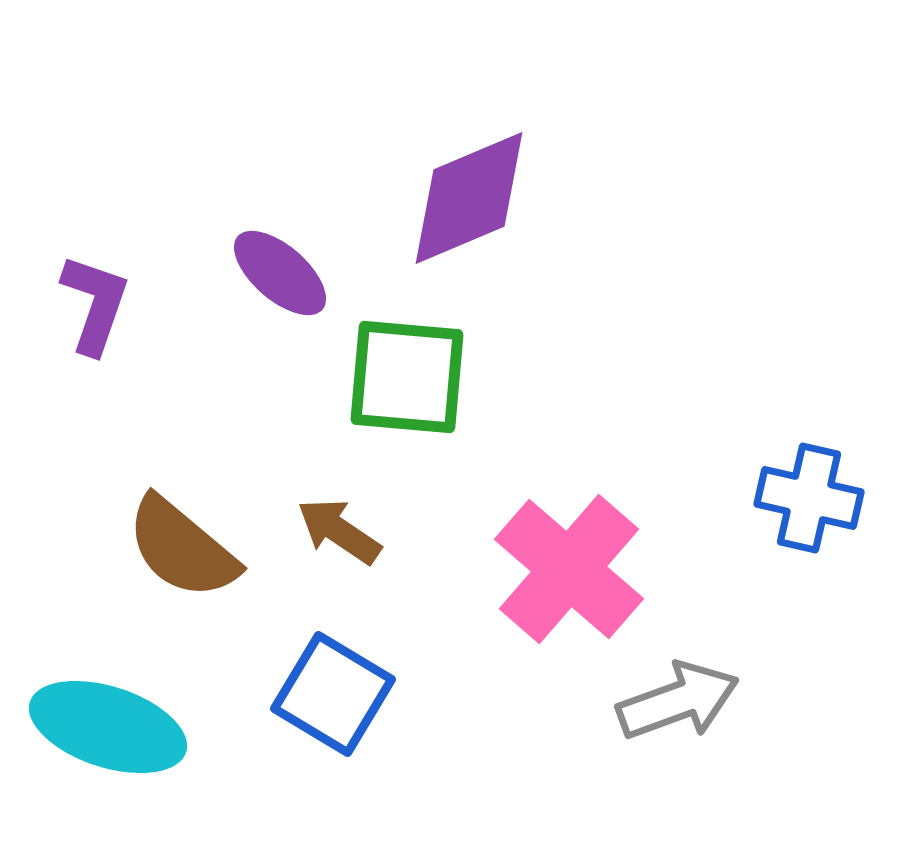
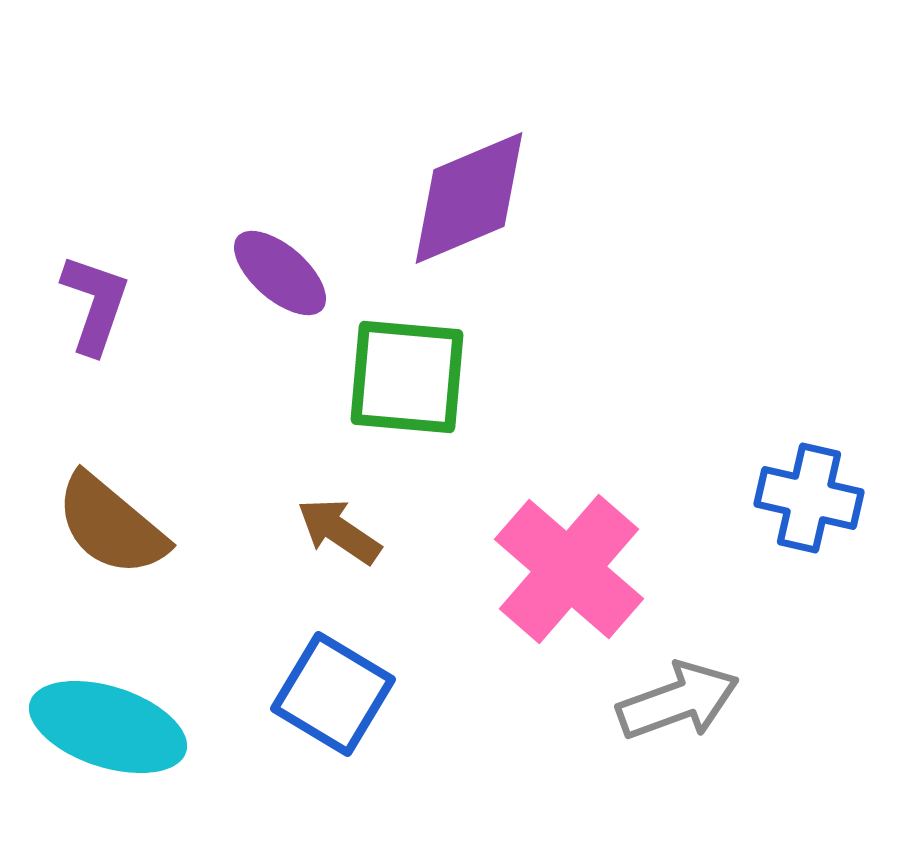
brown semicircle: moved 71 px left, 23 px up
